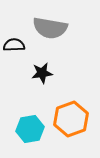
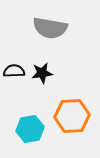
black semicircle: moved 26 px down
orange hexagon: moved 1 px right, 3 px up; rotated 16 degrees clockwise
